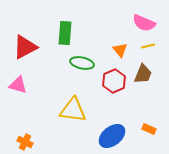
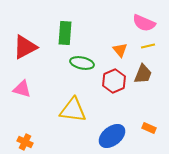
pink triangle: moved 4 px right, 4 px down
orange rectangle: moved 1 px up
